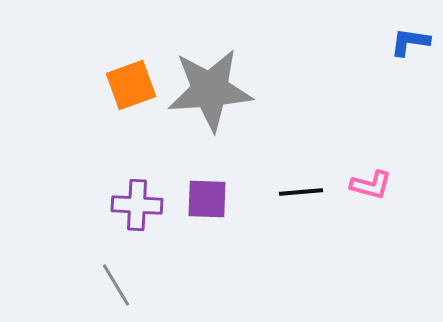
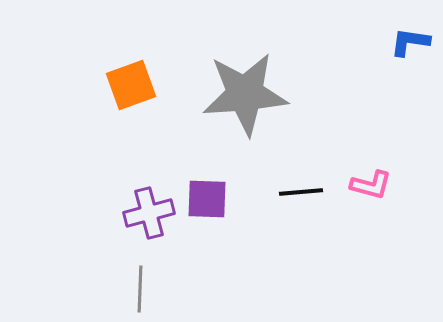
gray star: moved 35 px right, 4 px down
purple cross: moved 12 px right, 8 px down; rotated 18 degrees counterclockwise
gray line: moved 24 px right, 4 px down; rotated 33 degrees clockwise
